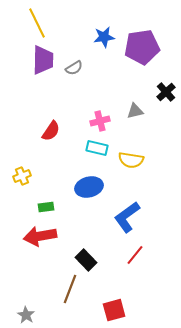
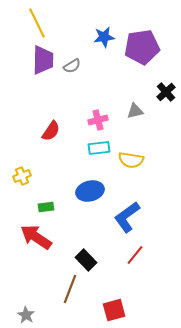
gray semicircle: moved 2 px left, 2 px up
pink cross: moved 2 px left, 1 px up
cyan rectangle: moved 2 px right; rotated 20 degrees counterclockwise
blue ellipse: moved 1 px right, 4 px down
red arrow: moved 4 px left, 1 px down; rotated 44 degrees clockwise
